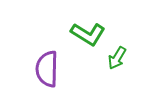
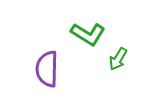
green arrow: moved 1 px right, 1 px down
